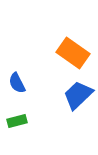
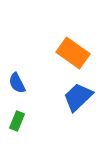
blue trapezoid: moved 2 px down
green rectangle: rotated 54 degrees counterclockwise
